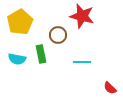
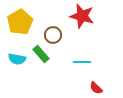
brown circle: moved 5 px left
green rectangle: rotated 30 degrees counterclockwise
red semicircle: moved 14 px left
